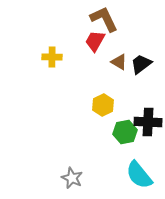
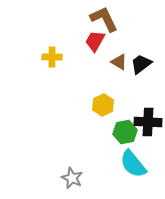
cyan semicircle: moved 6 px left, 11 px up
